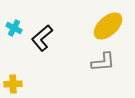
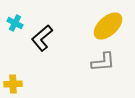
cyan cross: moved 1 px right, 5 px up
